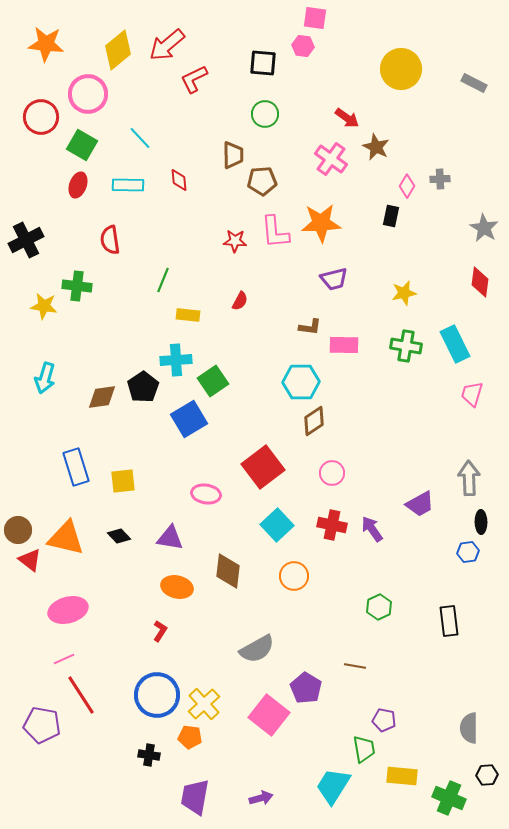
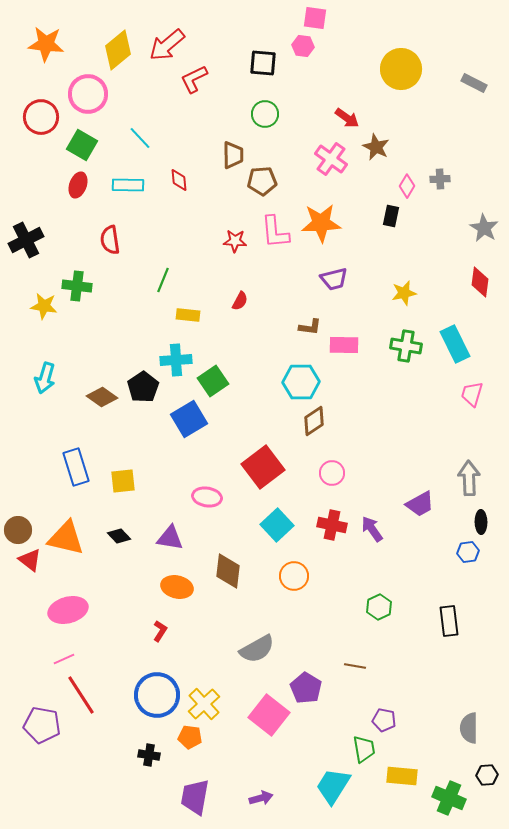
brown diamond at (102, 397): rotated 44 degrees clockwise
pink ellipse at (206, 494): moved 1 px right, 3 px down
